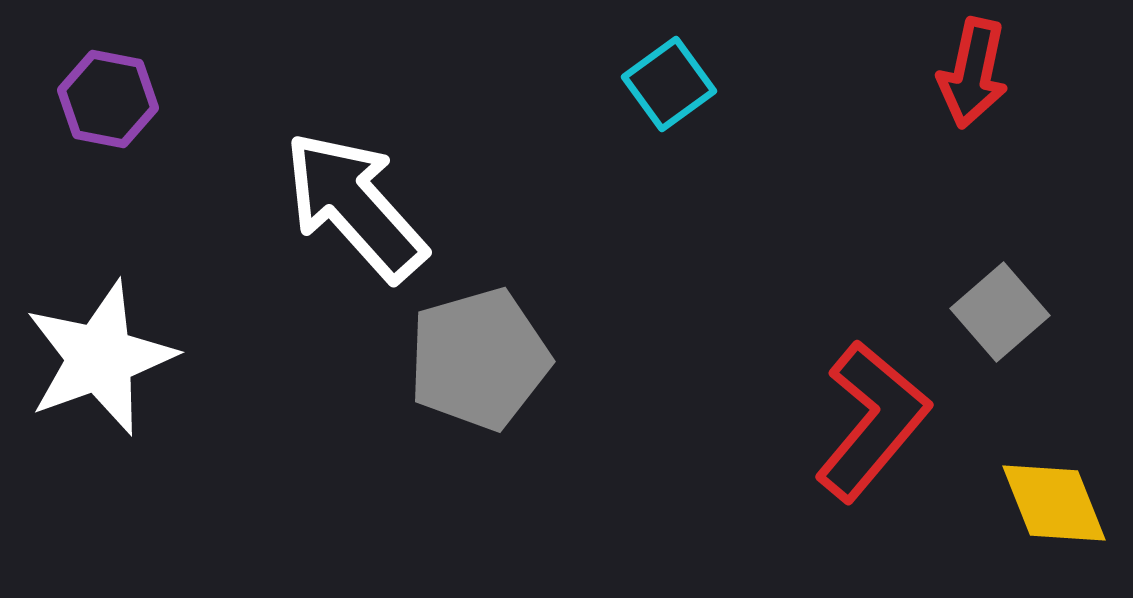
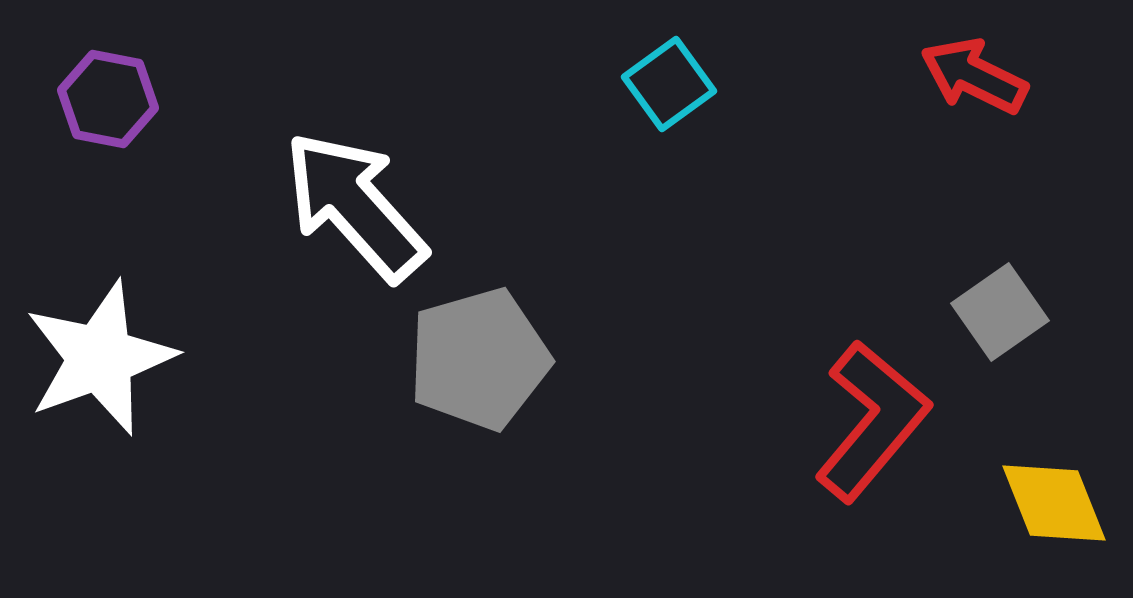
red arrow: moved 1 px right, 3 px down; rotated 104 degrees clockwise
gray square: rotated 6 degrees clockwise
